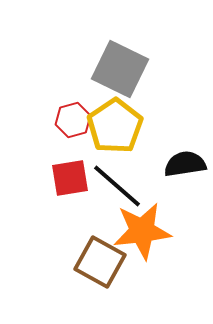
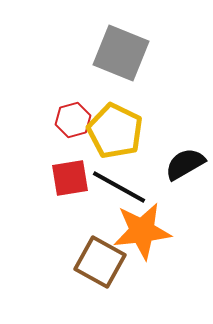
gray square: moved 1 px right, 16 px up; rotated 4 degrees counterclockwise
yellow pentagon: moved 5 px down; rotated 12 degrees counterclockwise
black semicircle: rotated 21 degrees counterclockwise
black line: moved 2 px right, 1 px down; rotated 12 degrees counterclockwise
